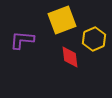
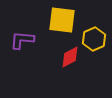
yellow square: rotated 28 degrees clockwise
red diamond: rotated 70 degrees clockwise
